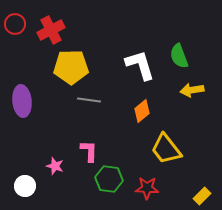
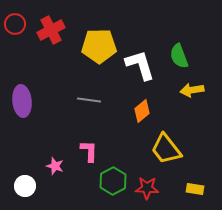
yellow pentagon: moved 28 px right, 21 px up
green hexagon: moved 4 px right, 2 px down; rotated 24 degrees clockwise
yellow rectangle: moved 7 px left, 7 px up; rotated 54 degrees clockwise
